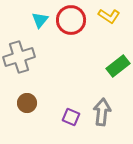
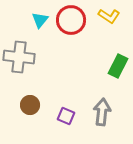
gray cross: rotated 24 degrees clockwise
green rectangle: rotated 25 degrees counterclockwise
brown circle: moved 3 px right, 2 px down
purple square: moved 5 px left, 1 px up
